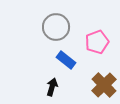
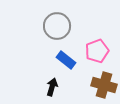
gray circle: moved 1 px right, 1 px up
pink pentagon: moved 9 px down
brown cross: rotated 30 degrees counterclockwise
